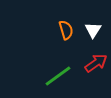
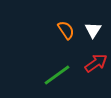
orange semicircle: rotated 18 degrees counterclockwise
green line: moved 1 px left, 1 px up
